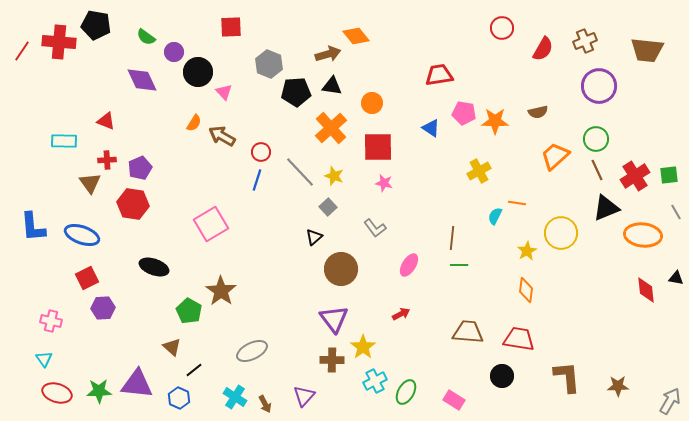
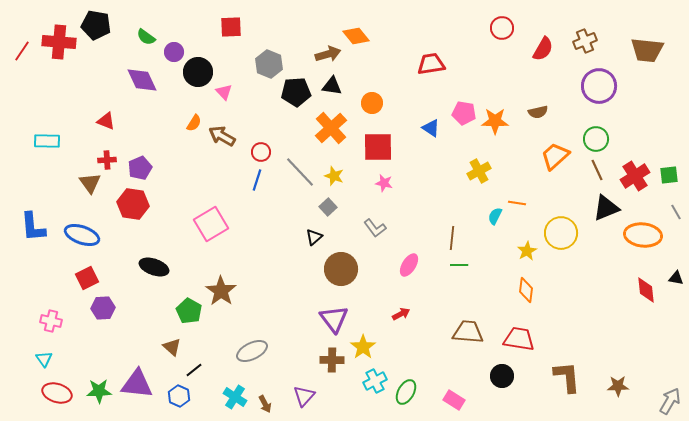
red trapezoid at (439, 75): moved 8 px left, 11 px up
cyan rectangle at (64, 141): moved 17 px left
blue hexagon at (179, 398): moved 2 px up
